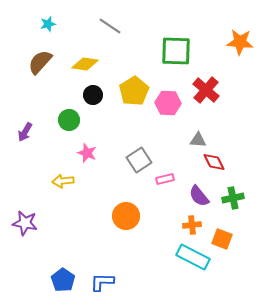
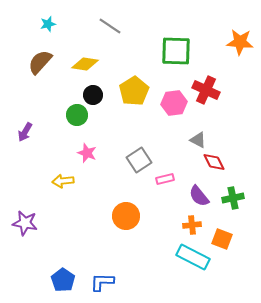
red cross: rotated 16 degrees counterclockwise
pink hexagon: moved 6 px right; rotated 10 degrees counterclockwise
green circle: moved 8 px right, 5 px up
gray triangle: rotated 24 degrees clockwise
